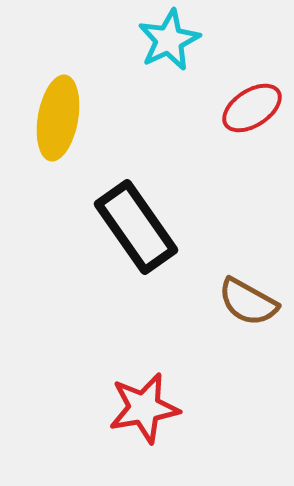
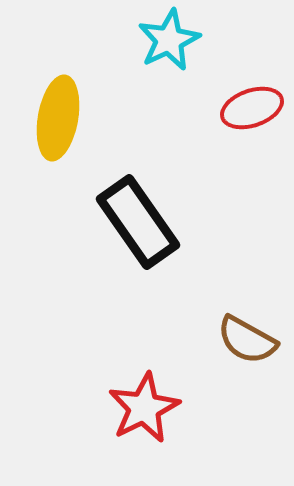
red ellipse: rotated 14 degrees clockwise
black rectangle: moved 2 px right, 5 px up
brown semicircle: moved 1 px left, 38 px down
red star: rotated 16 degrees counterclockwise
